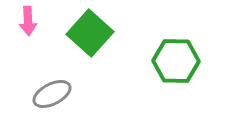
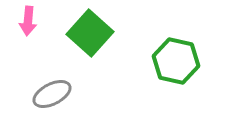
pink arrow: rotated 8 degrees clockwise
green hexagon: rotated 12 degrees clockwise
